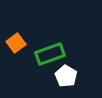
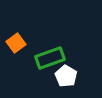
green rectangle: moved 4 px down
